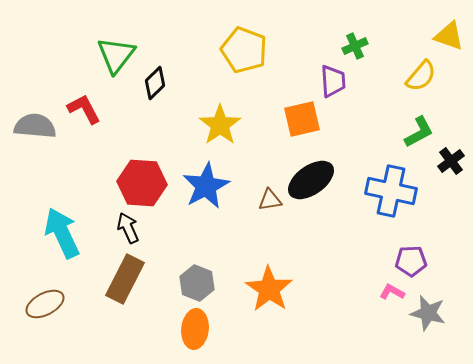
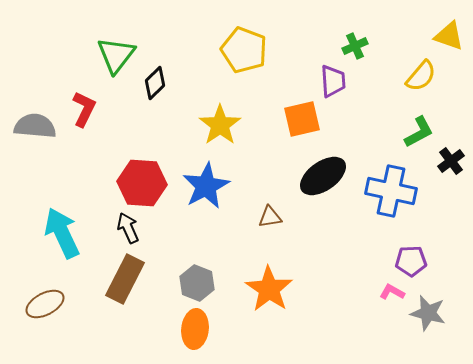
red L-shape: rotated 54 degrees clockwise
black ellipse: moved 12 px right, 4 px up
brown triangle: moved 17 px down
